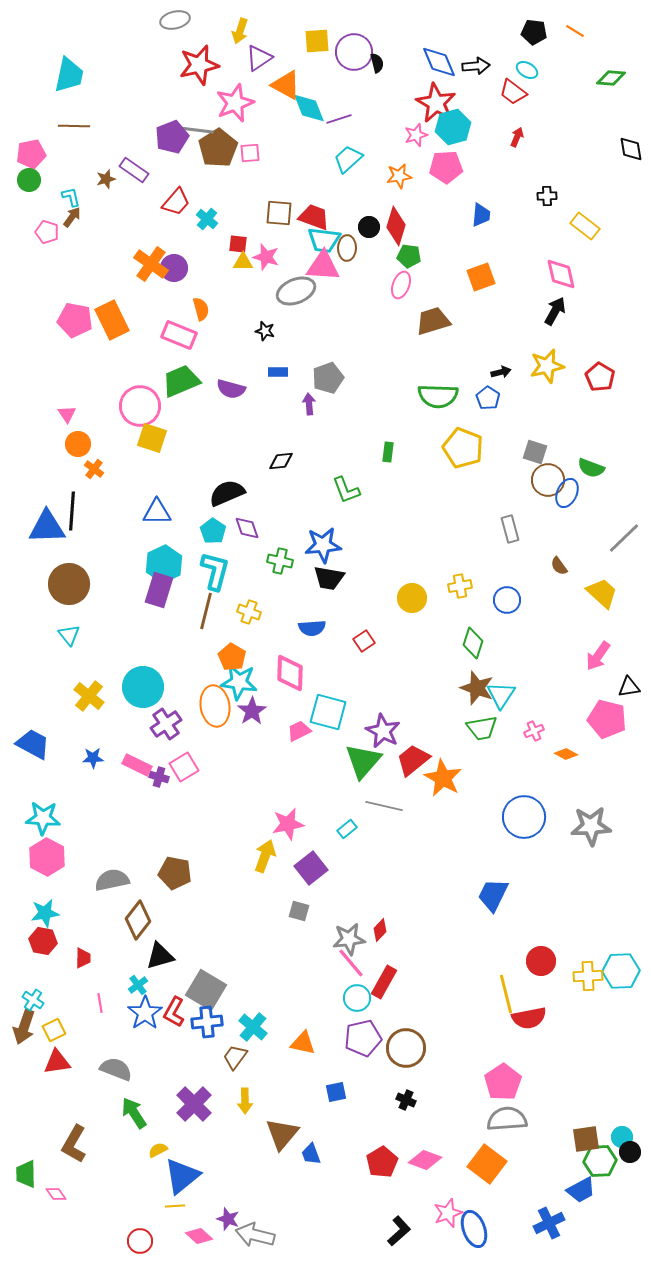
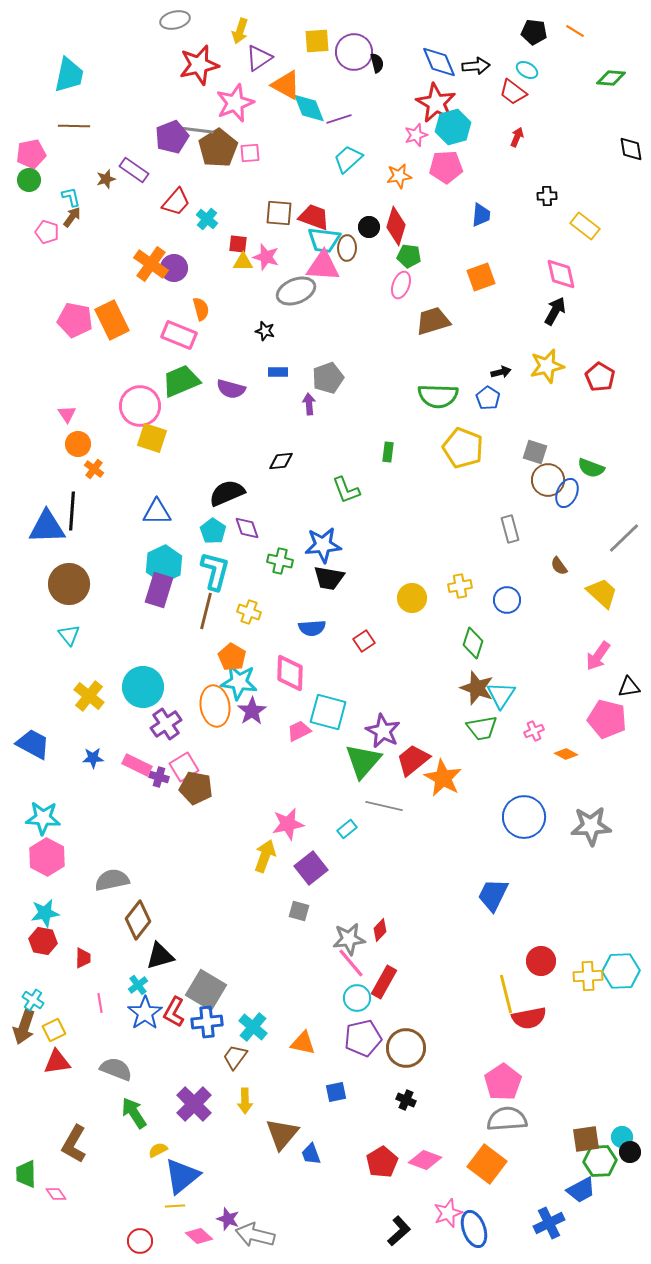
brown pentagon at (175, 873): moved 21 px right, 85 px up
